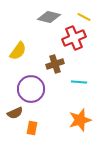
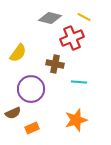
gray diamond: moved 1 px right, 1 px down
red cross: moved 2 px left
yellow semicircle: moved 2 px down
brown cross: rotated 30 degrees clockwise
brown semicircle: moved 2 px left
orange star: moved 4 px left
orange rectangle: rotated 56 degrees clockwise
